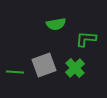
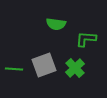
green semicircle: rotated 18 degrees clockwise
green line: moved 1 px left, 3 px up
